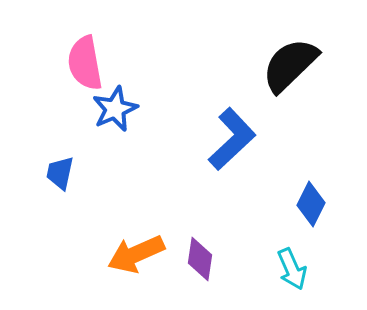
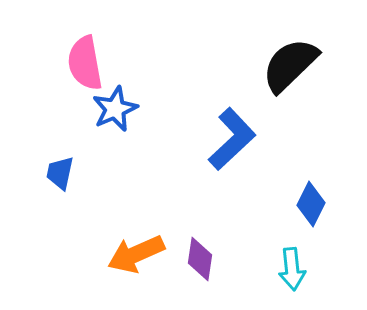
cyan arrow: rotated 18 degrees clockwise
